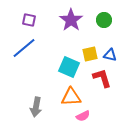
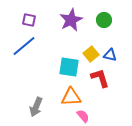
purple star: rotated 10 degrees clockwise
blue line: moved 2 px up
yellow square: moved 1 px right; rotated 28 degrees counterclockwise
cyan square: rotated 15 degrees counterclockwise
red L-shape: moved 2 px left
gray arrow: rotated 12 degrees clockwise
pink semicircle: rotated 104 degrees counterclockwise
